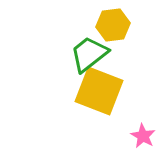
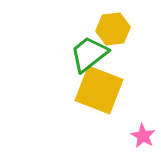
yellow hexagon: moved 4 px down
yellow square: moved 1 px up
